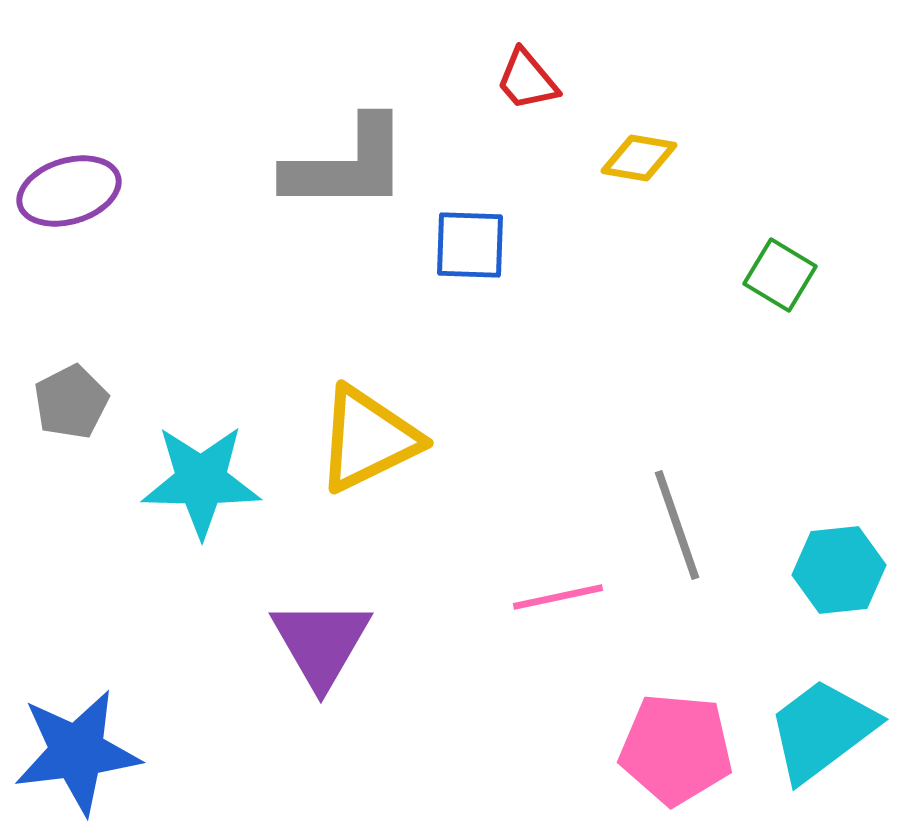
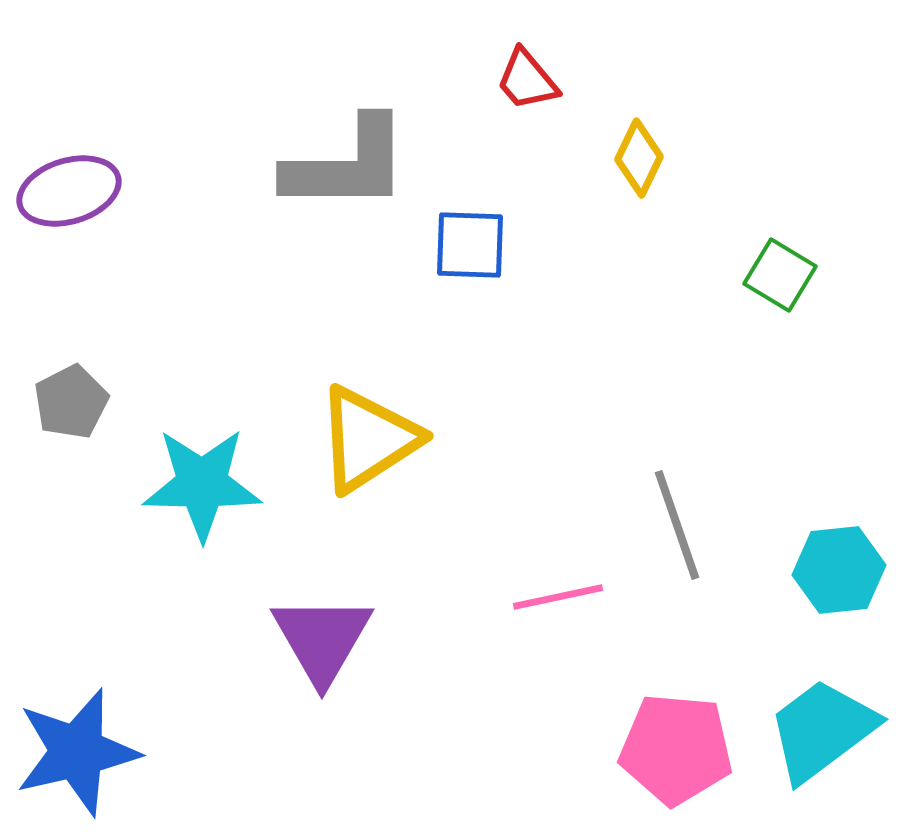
yellow diamond: rotated 74 degrees counterclockwise
yellow triangle: rotated 7 degrees counterclockwise
cyan star: moved 1 px right, 3 px down
purple triangle: moved 1 px right, 4 px up
blue star: rotated 6 degrees counterclockwise
